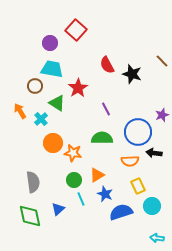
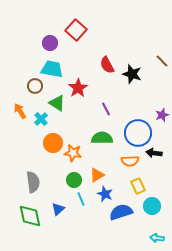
blue circle: moved 1 px down
